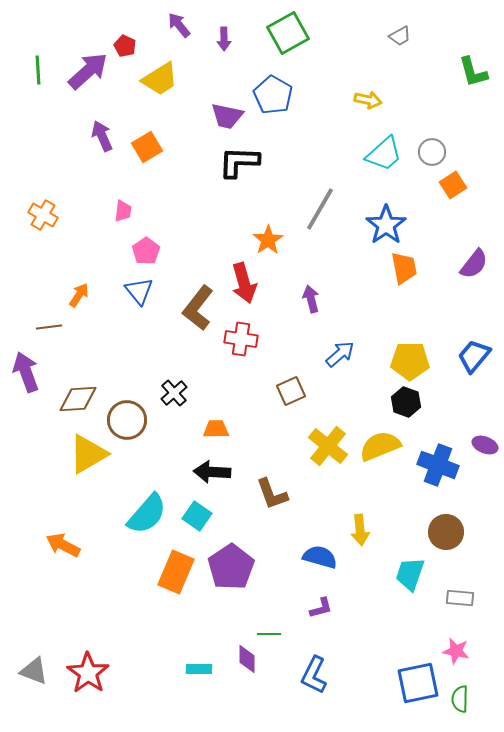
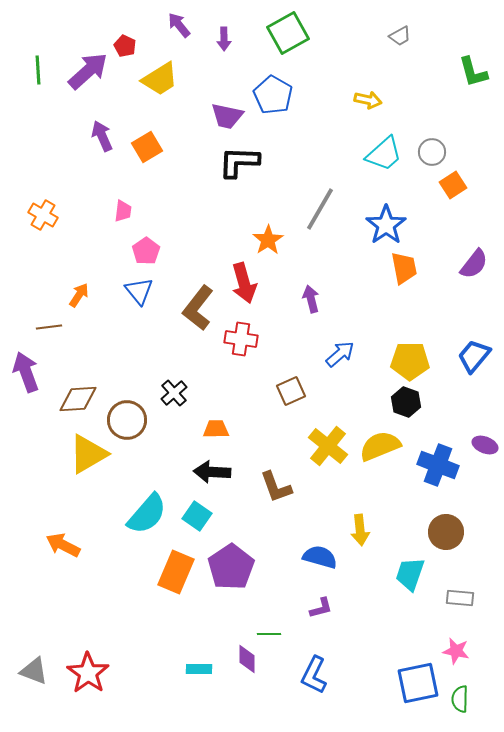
brown L-shape at (272, 494): moved 4 px right, 7 px up
